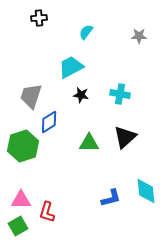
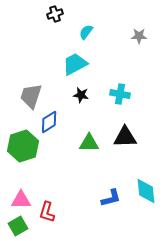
black cross: moved 16 px right, 4 px up; rotated 14 degrees counterclockwise
cyan trapezoid: moved 4 px right, 3 px up
black triangle: rotated 40 degrees clockwise
